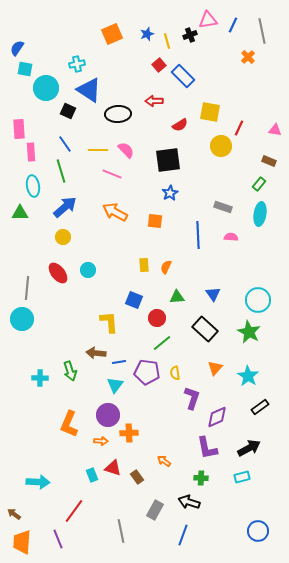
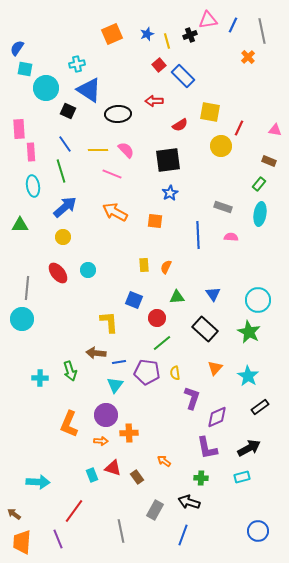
green triangle at (20, 213): moved 12 px down
purple circle at (108, 415): moved 2 px left
